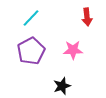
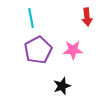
cyan line: rotated 54 degrees counterclockwise
purple pentagon: moved 7 px right, 1 px up
